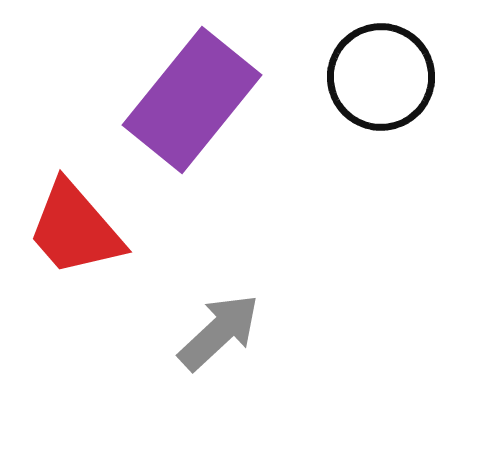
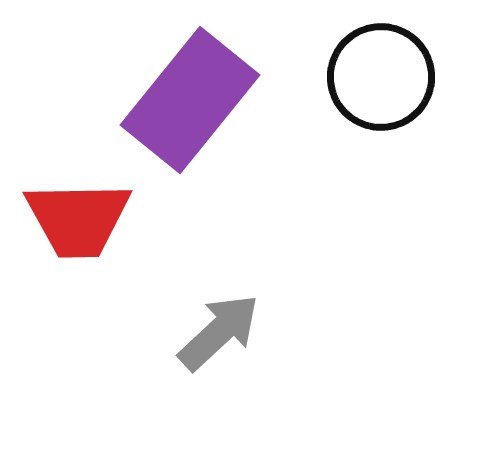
purple rectangle: moved 2 px left
red trapezoid: moved 3 px right, 10 px up; rotated 50 degrees counterclockwise
